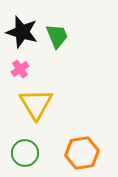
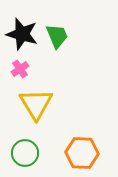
black star: moved 2 px down
orange hexagon: rotated 12 degrees clockwise
